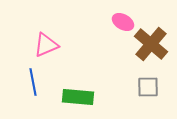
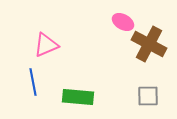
brown cross: moved 2 px left; rotated 12 degrees counterclockwise
gray square: moved 9 px down
